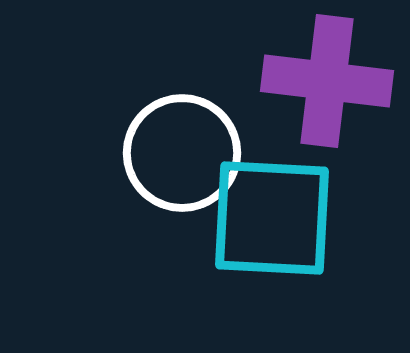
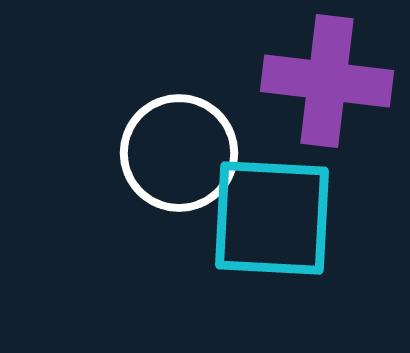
white circle: moved 3 px left
